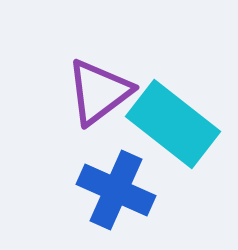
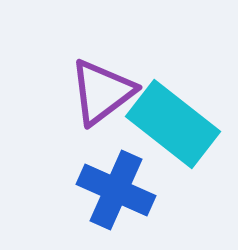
purple triangle: moved 3 px right
